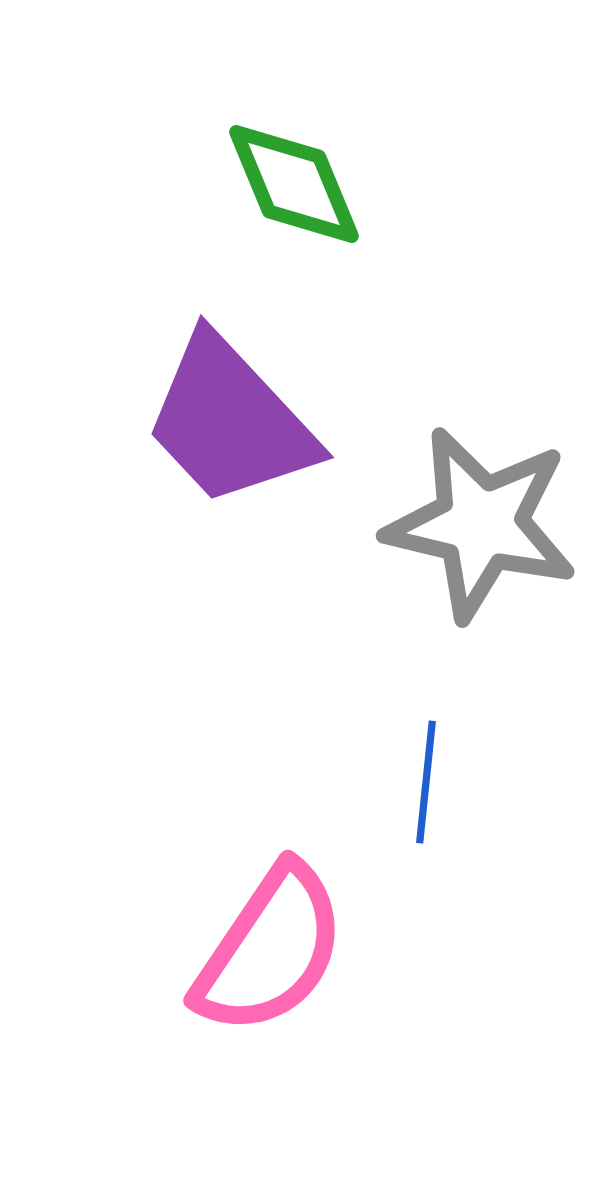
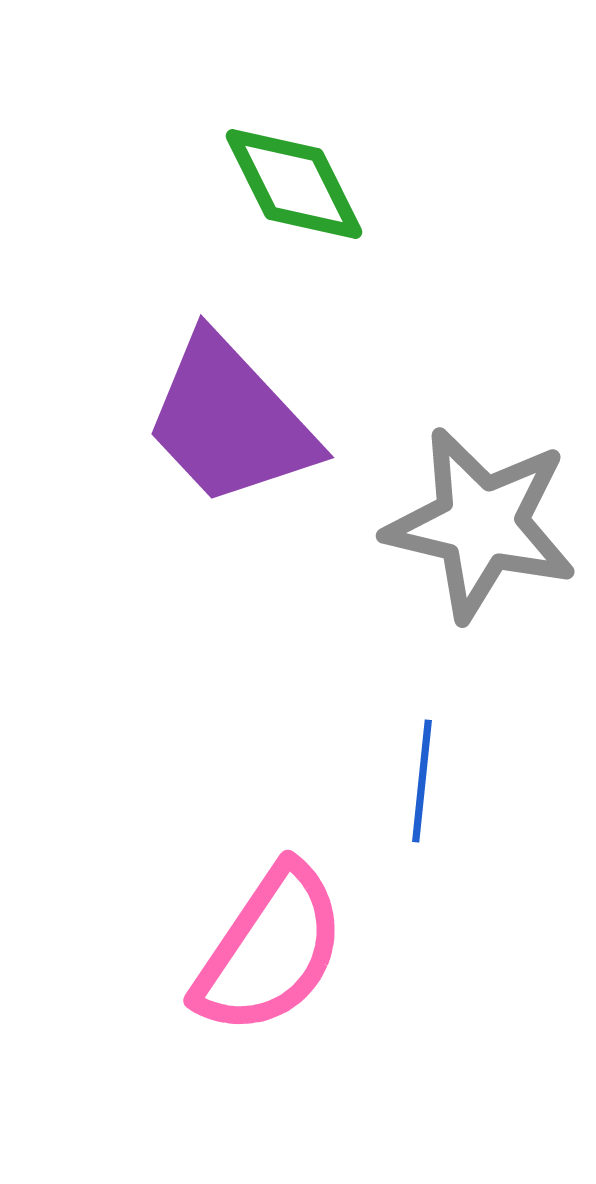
green diamond: rotated 4 degrees counterclockwise
blue line: moved 4 px left, 1 px up
